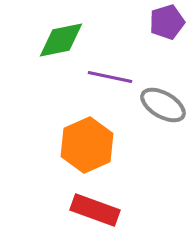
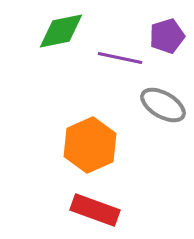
purple pentagon: moved 14 px down
green diamond: moved 9 px up
purple line: moved 10 px right, 19 px up
orange hexagon: moved 3 px right
